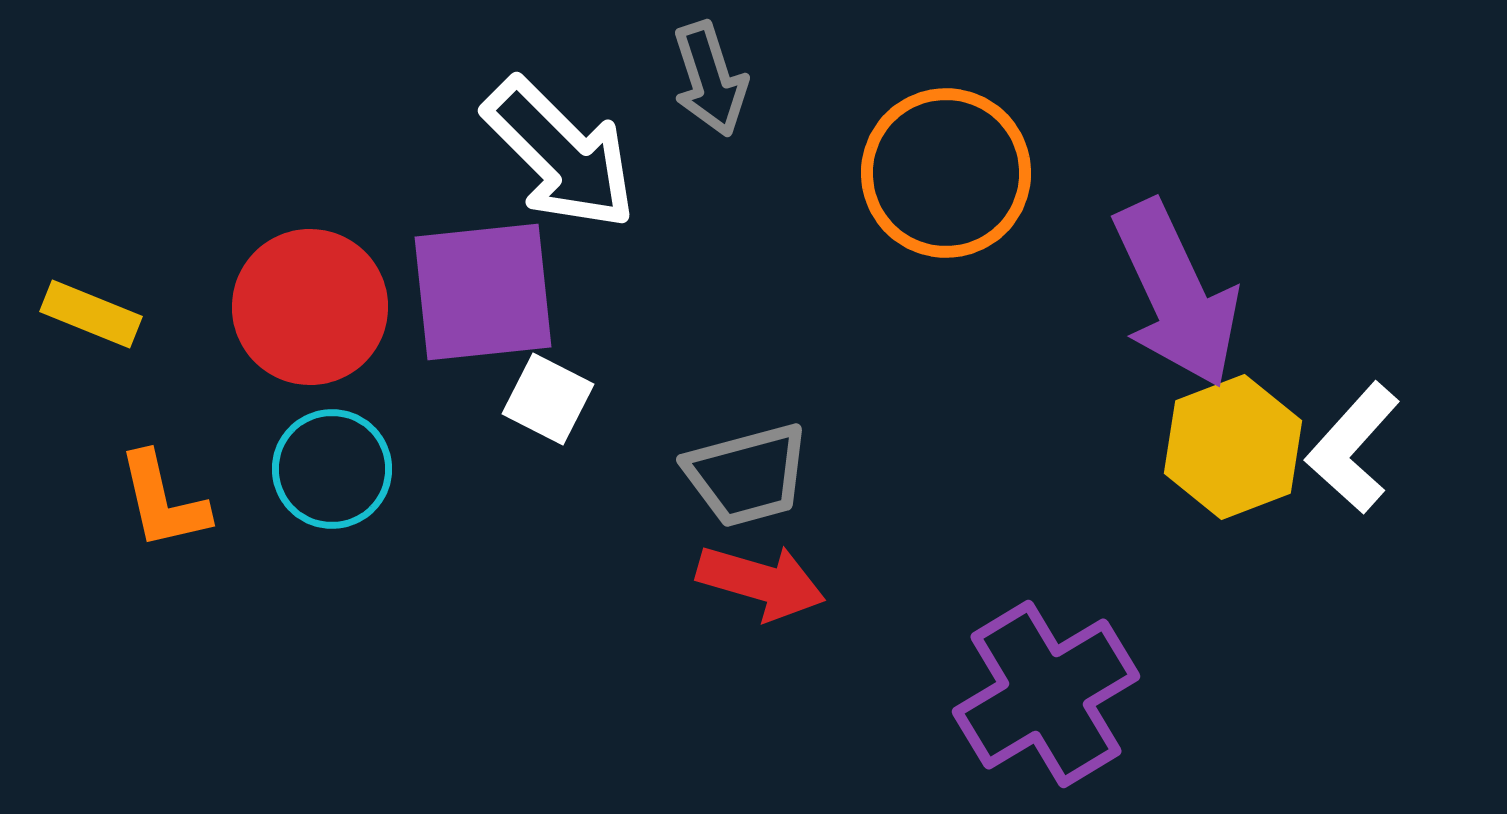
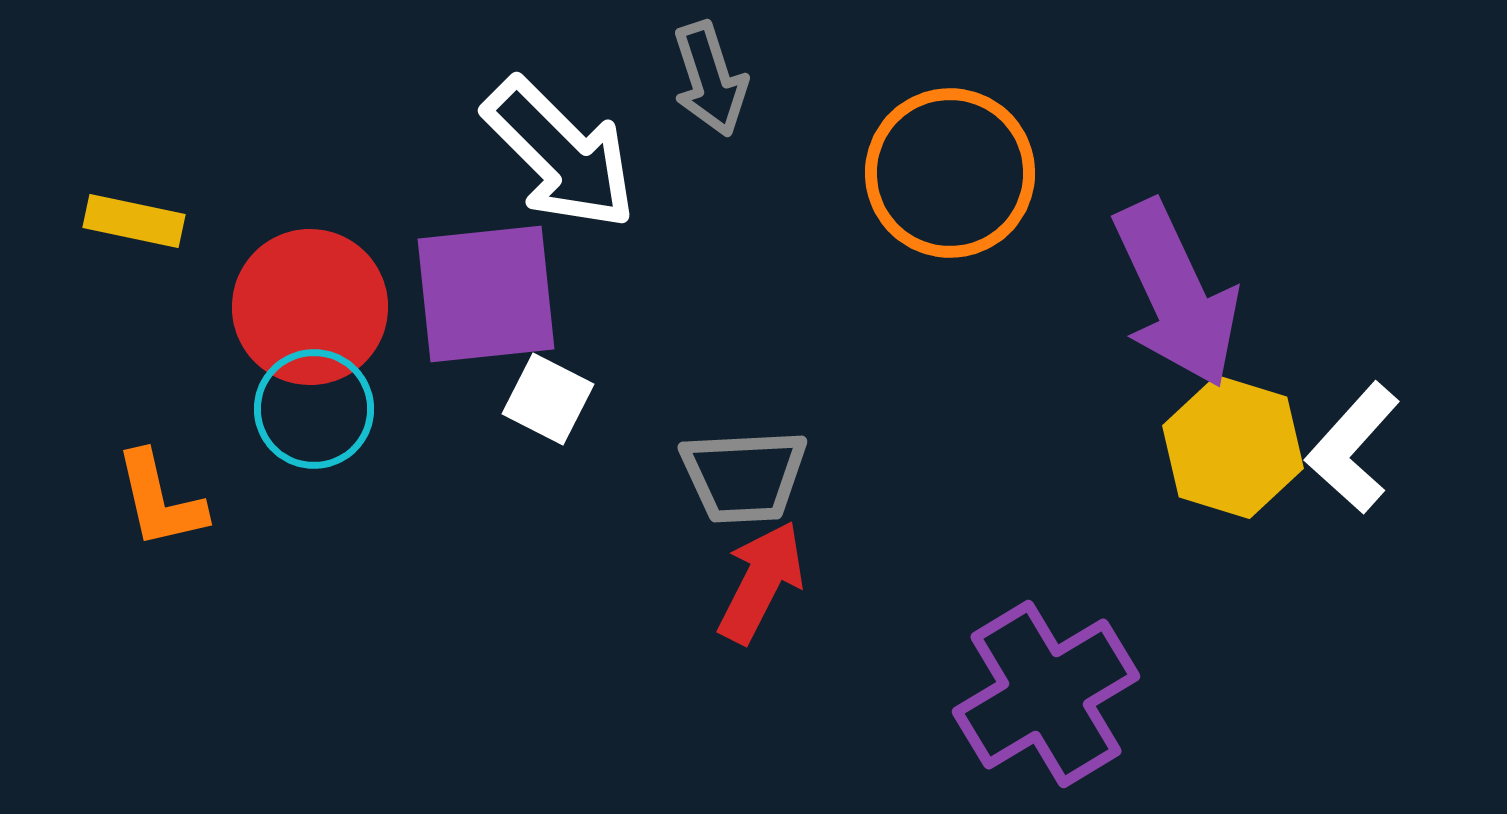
orange circle: moved 4 px right
purple square: moved 3 px right, 2 px down
yellow rectangle: moved 43 px right, 93 px up; rotated 10 degrees counterclockwise
yellow hexagon: rotated 22 degrees counterclockwise
cyan circle: moved 18 px left, 60 px up
gray trapezoid: moved 3 px left, 1 px down; rotated 12 degrees clockwise
orange L-shape: moved 3 px left, 1 px up
red arrow: rotated 79 degrees counterclockwise
